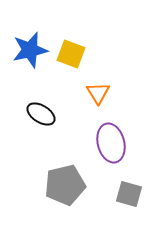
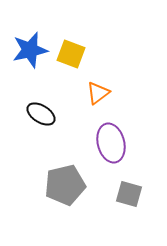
orange triangle: rotated 25 degrees clockwise
